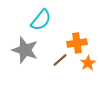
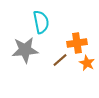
cyan semicircle: moved 2 px down; rotated 50 degrees counterclockwise
gray star: rotated 24 degrees counterclockwise
orange star: moved 1 px left; rotated 14 degrees counterclockwise
